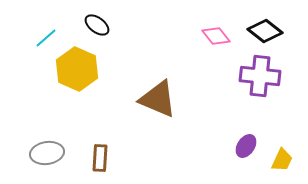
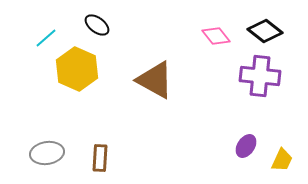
brown triangle: moved 3 px left, 19 px up; rotated 6 degrees clockwise
